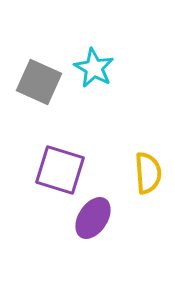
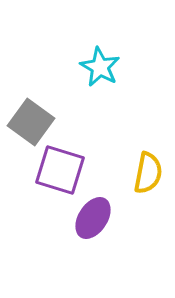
cyan star: moved 6 px right, 1 px up
gray square: moved 8 px left, 40 px down; rotated 12 degrees clockwise
yellow semicircle: rotated 15 degrees clockwise
